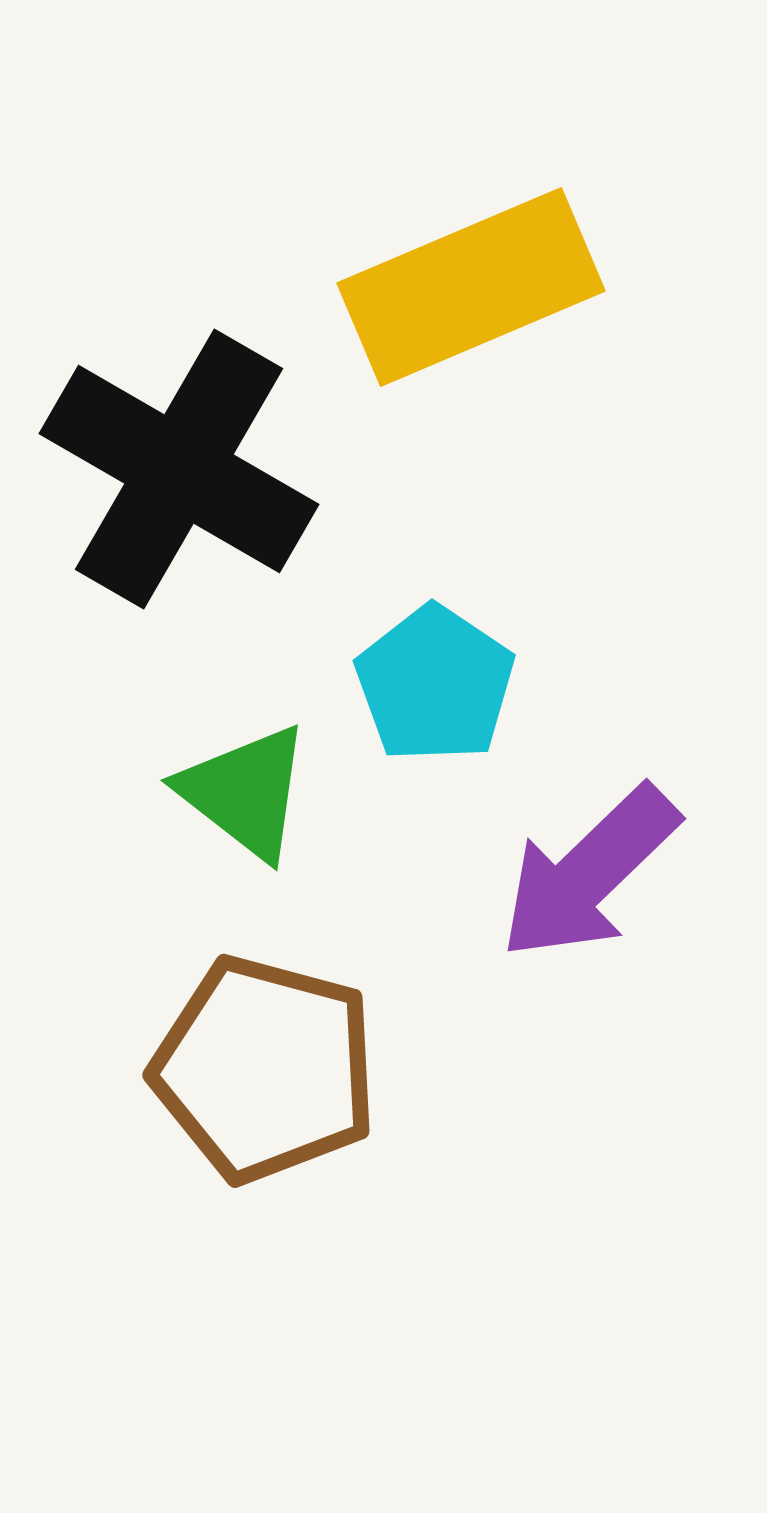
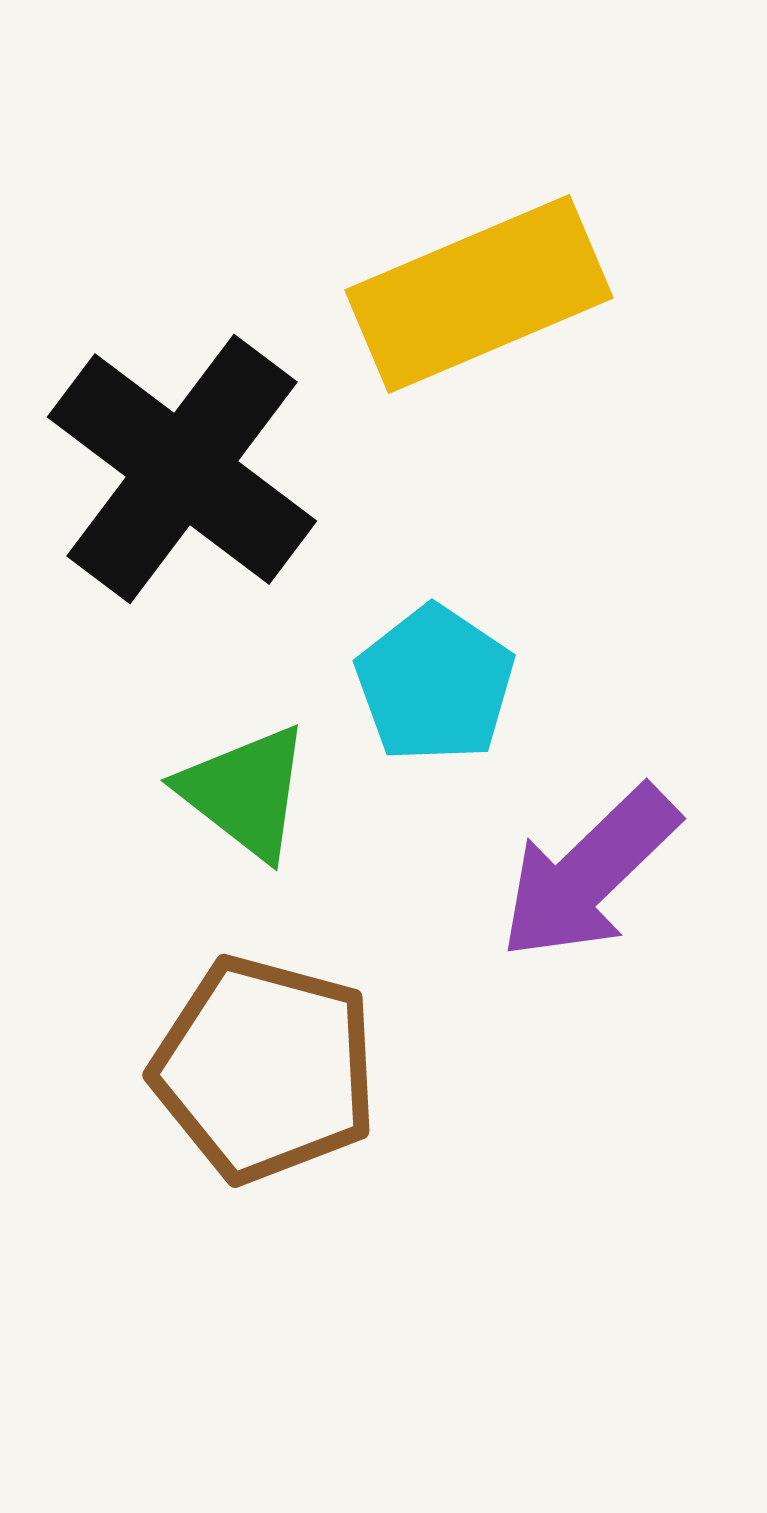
yellow rectangle: moved 8 px right, 7 px down
black cross: moved 3 px right; rotated 7 degrees clockwise
